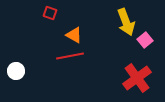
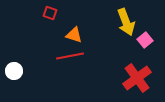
orange triangle: rotated 12 degrees counterclockwise
white circle: moved 2 px left
